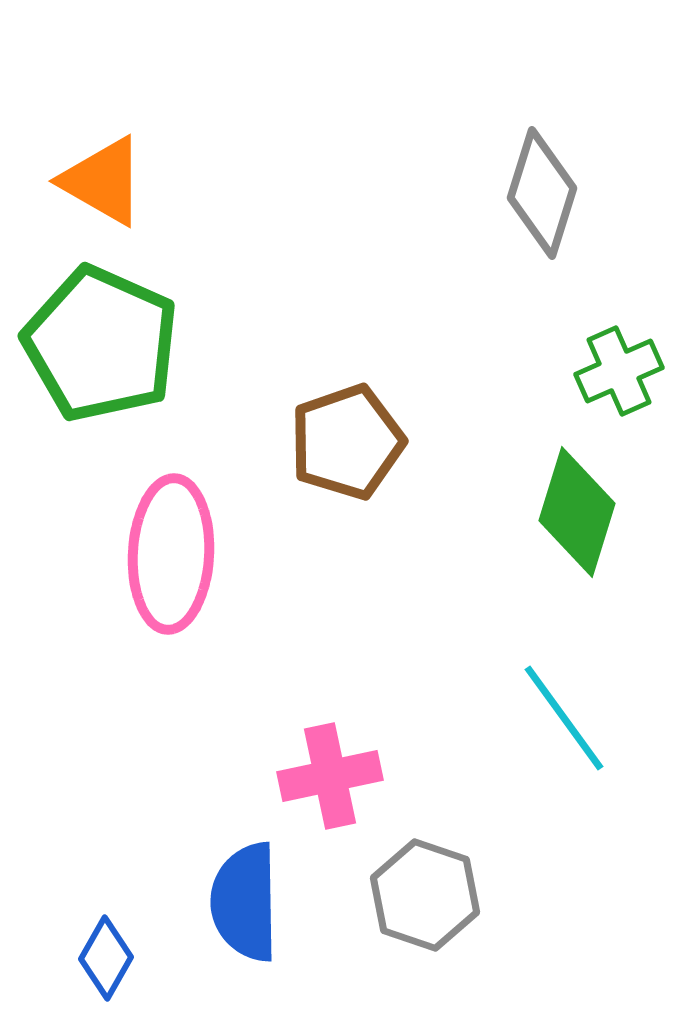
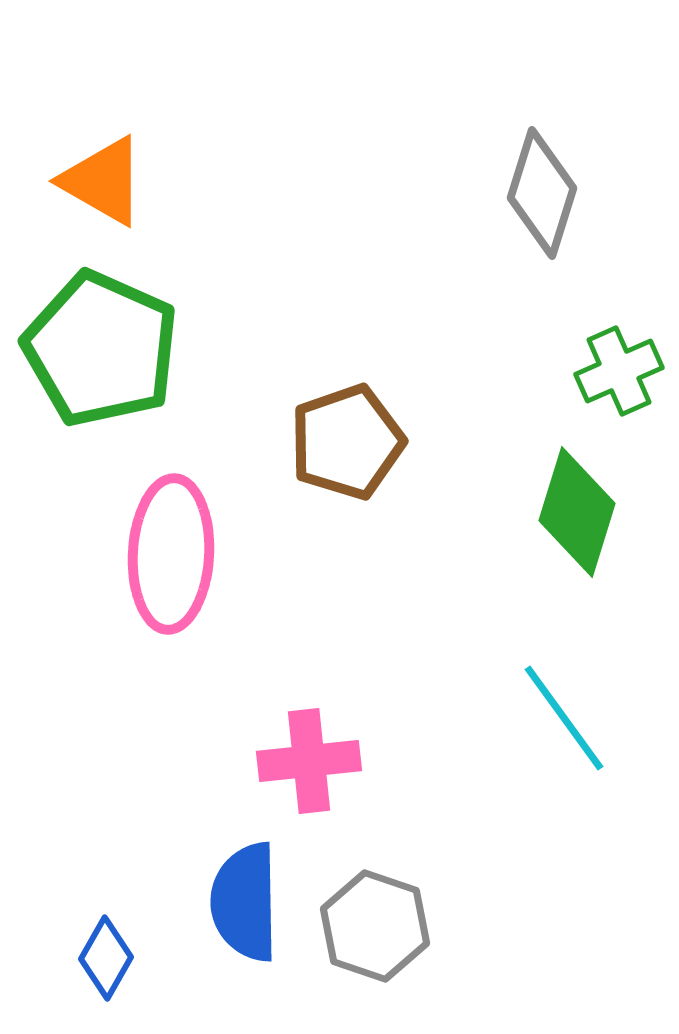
green pentagon: moved 5 px down
pink cross: moved 21 px left, 15 px up; rotated 6 degrees clockwise
gray hexagon: moved 50 px left, 31 px down
